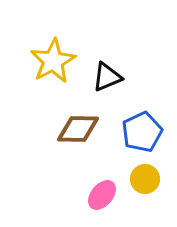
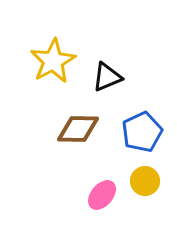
yellow circle: moved 2 px down
